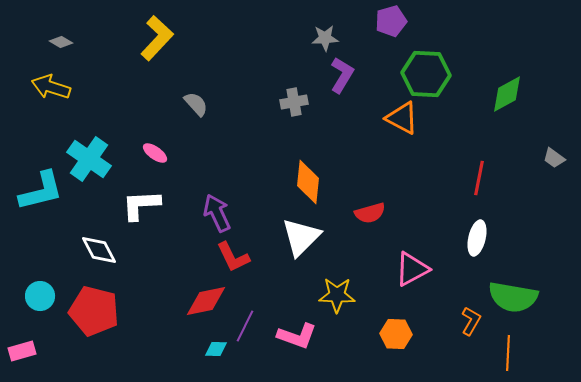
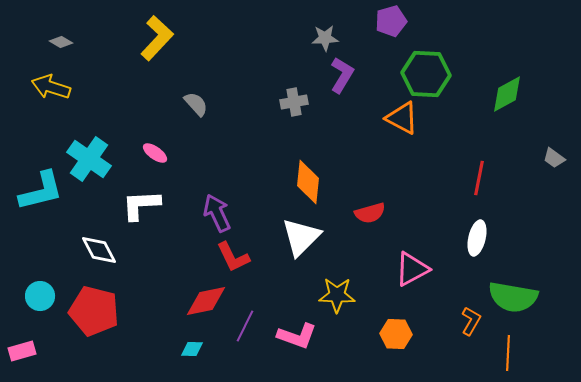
cyan diamond: moved 24 px left
